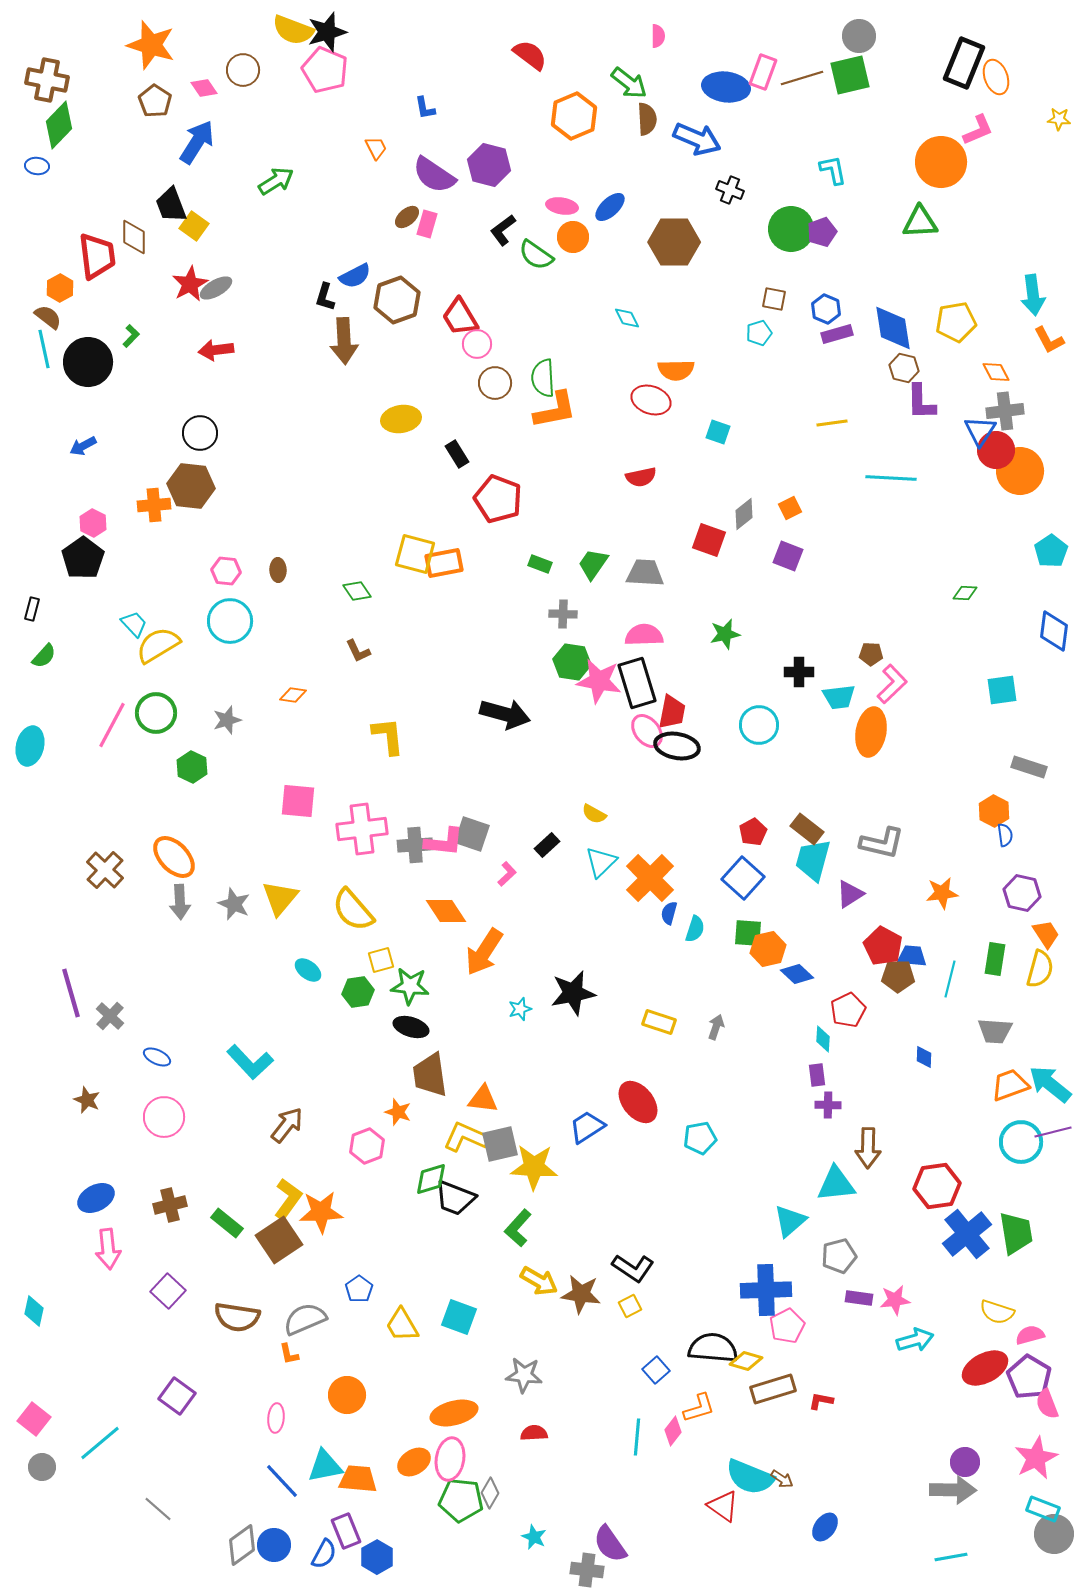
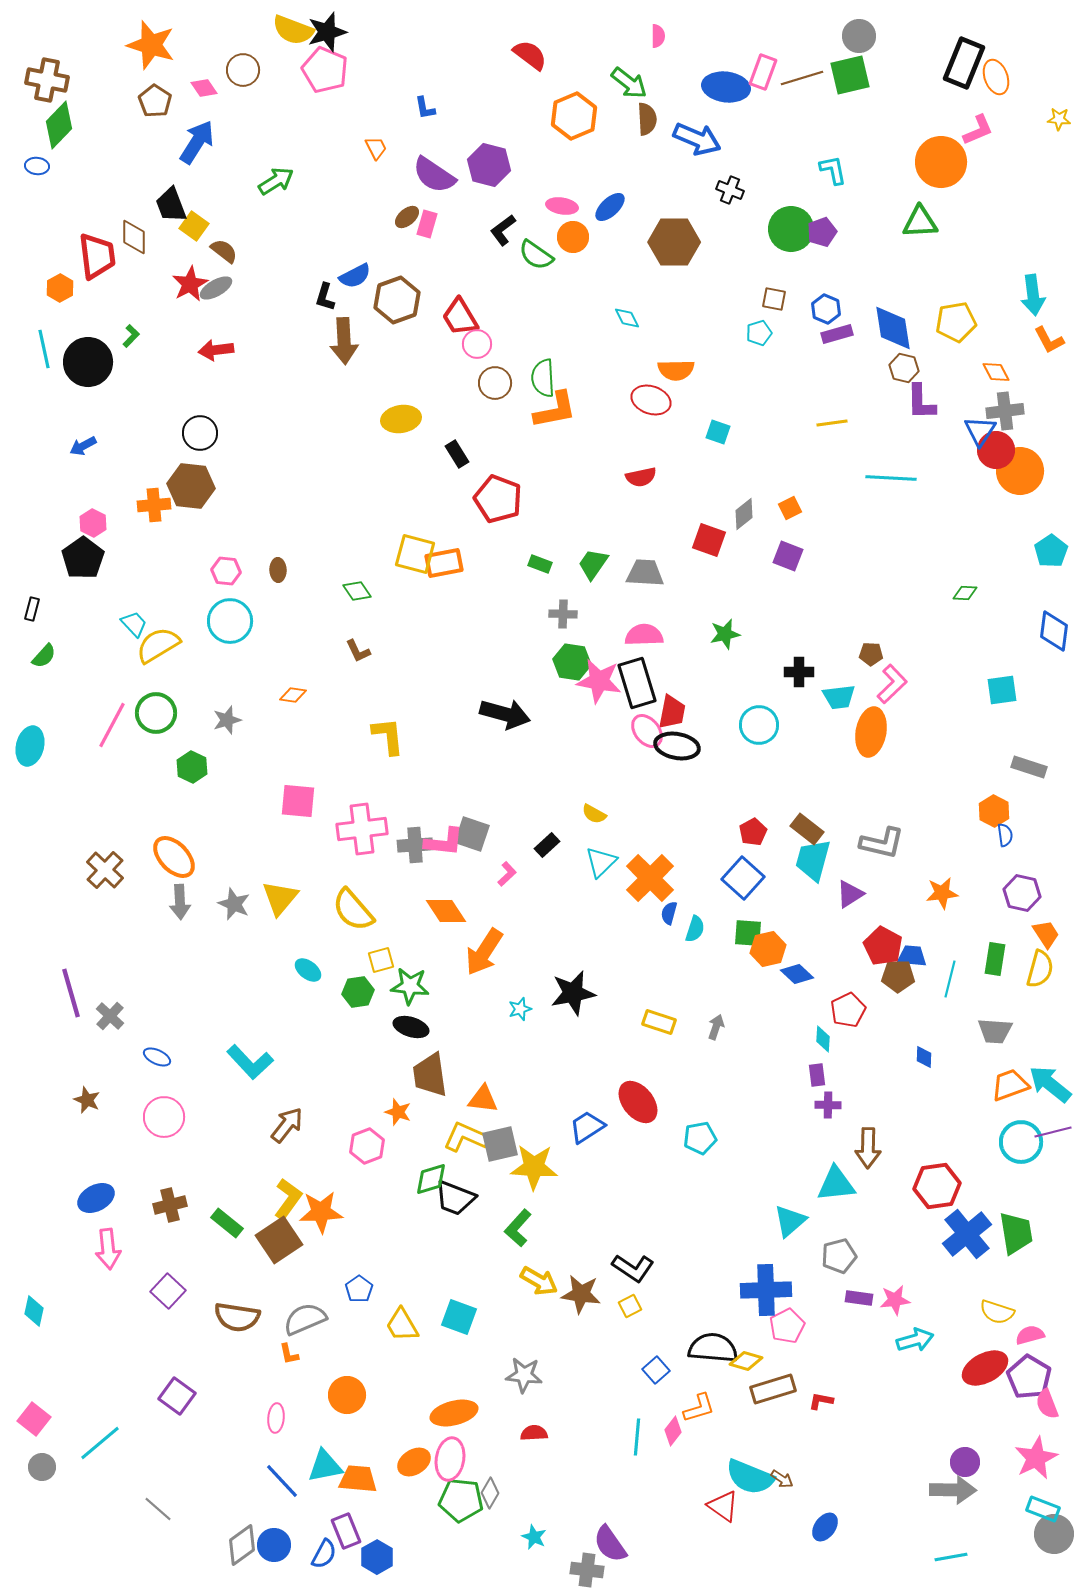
brown semicircle at (48, 317): moved 176 px right, 66 px up
